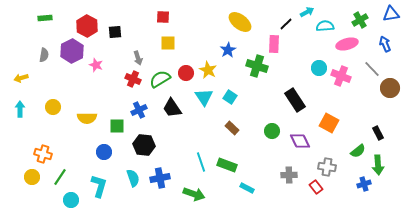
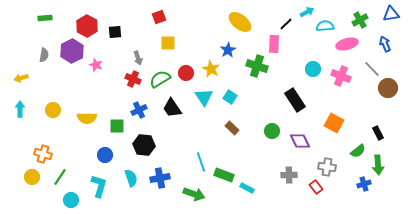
red square at (163, 17): moved 4 px left; rotated 24 degrees counterclockwise
cyan circle at (319, 68): moved 6 px left, 1 px down
yellow star at (208, 70): moved 3 px right, 1 px up
brown circle at (390, 88): moved 2 px left
yellow circle at (53, 107): moved 3 px down
orange square at (329, 123): moved 5 px right
blue circle at (104, 152): moved 1 px right, 3 px down
green rectangle at (227, 165): moved 3 px left, 10 px down
cyan semicircle at (133, 178): moved 2 px left
